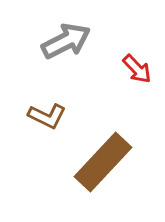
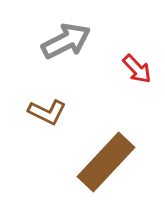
brown L-shape: moved 4 px up
brown rectangle: moved 3 px right
